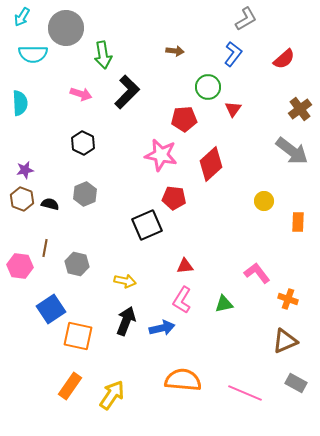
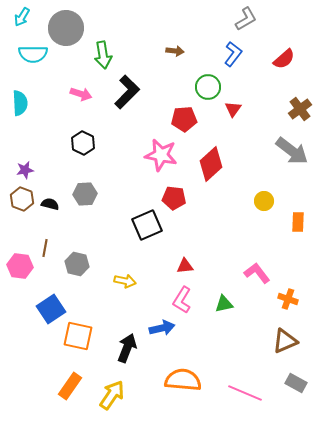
gray hexagon at (85, 194): rotated 20 degrees clockwise
black arrow at (126, 321): moved 1 px right, 27 px down
